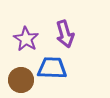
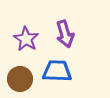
blue trapezoid: moved 5 px right, 3 px down
brown circle: moved 1 px left, 1 px up
